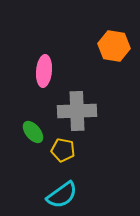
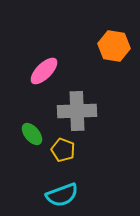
pink ellipse: rotated 40 degrees clockwise
green ellipse: moved 1 px left, 2 px down
yellow pentagon: rotated 10 degrees clockwise
cyan semicircle: rotated 16 degrees clockwise
